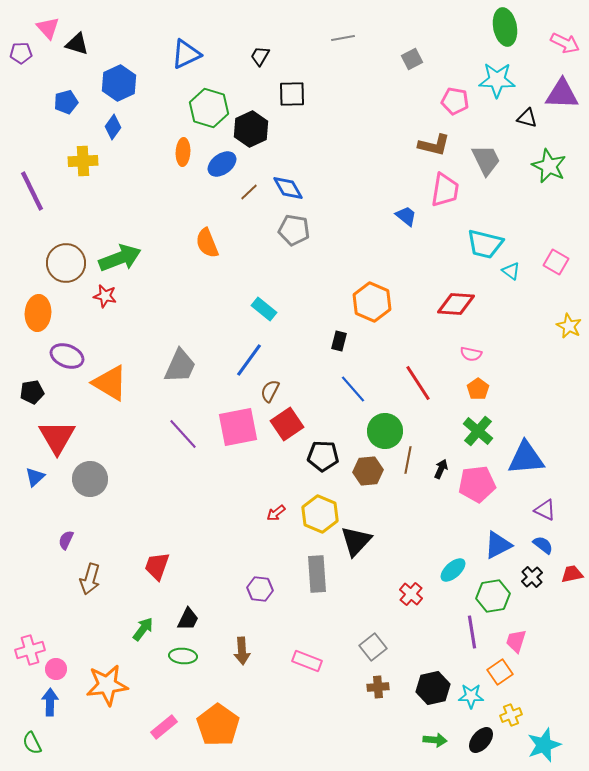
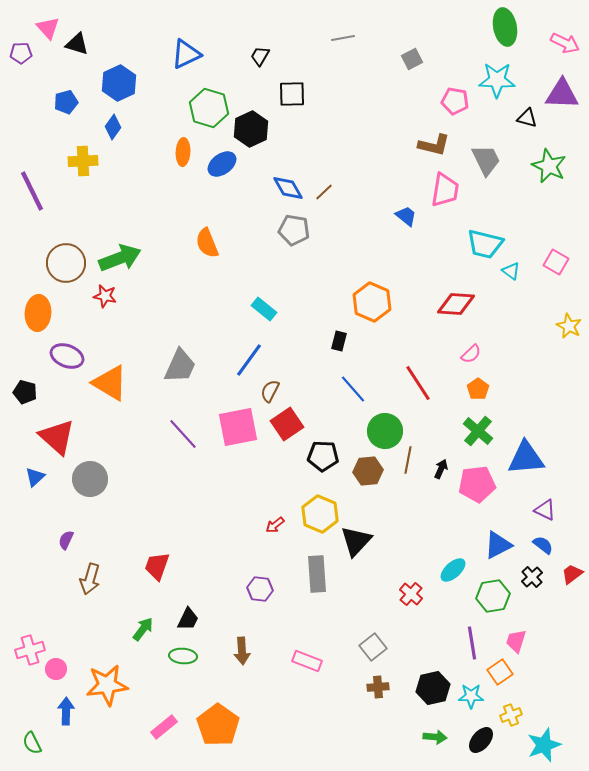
brown line at (249, 192): moved 75 px right
pink semicircle at (471, 354): rotated 55 degrees counterclockwise
black pentagon at (32, 392): moved 7 px left; rotated 25 degrees clockwise
red triangle at (57, 437): rotated 18 degrees counterclockwise
red arrow at (276, 513): moved 1 px left, 12 px down
red trapezoid at (572, 574): rotated 25 degrees counterclockwise
purple line at (472, 632): moved 11 px down
blue arrow at (50, 702): moved 16 px right, 9 px down
green arrow at (435, 740): moved 3 px up
